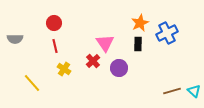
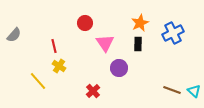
red circle: moved 31 px right
blue cross: moved 6 px right
gray semicircle: moved 1 px left, 4 px up; rotated 49 degrees counterclockwise
red line: moved 1 px left
red cross: moved 30 px down
yellow cross: moved 5 px left, 3 px up
yellow line: moved 6 px right, 2 px up
brown line: moved 1 px up; rotated 36 degrees clockwise
